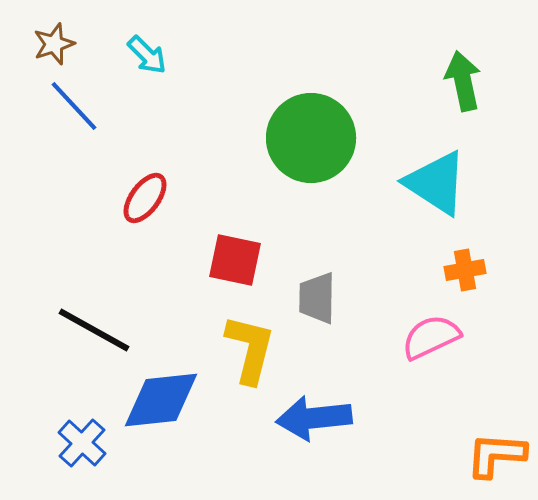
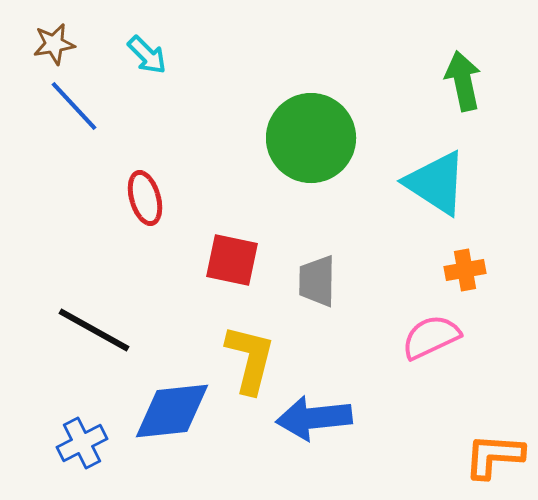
brown star: rotated 9 degrees clockwise
red ellipse: rotated 52 degrees counterclockwise
red square: moved 3 px left
gray trapezoid: moved 17 px up
yellow L-shape: moved 10 px down
blue diamond: moved 11 px right, 11 px down
blue cross: rotated 21 degrees clockwise
orange L-shape: moved 2 px left, 1 px down
